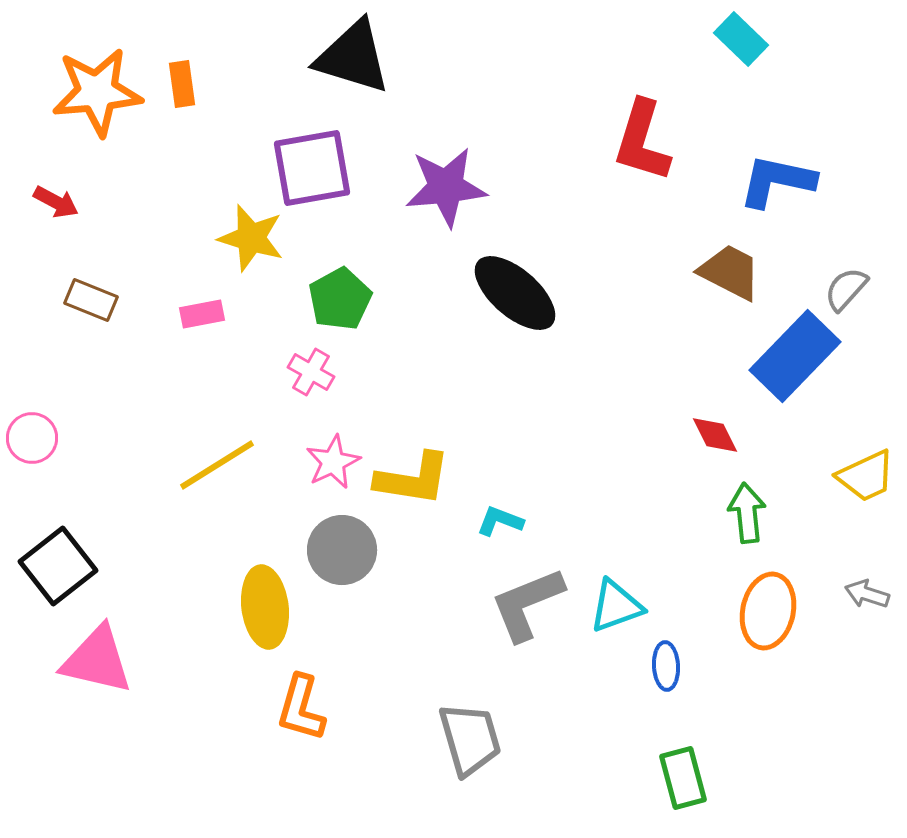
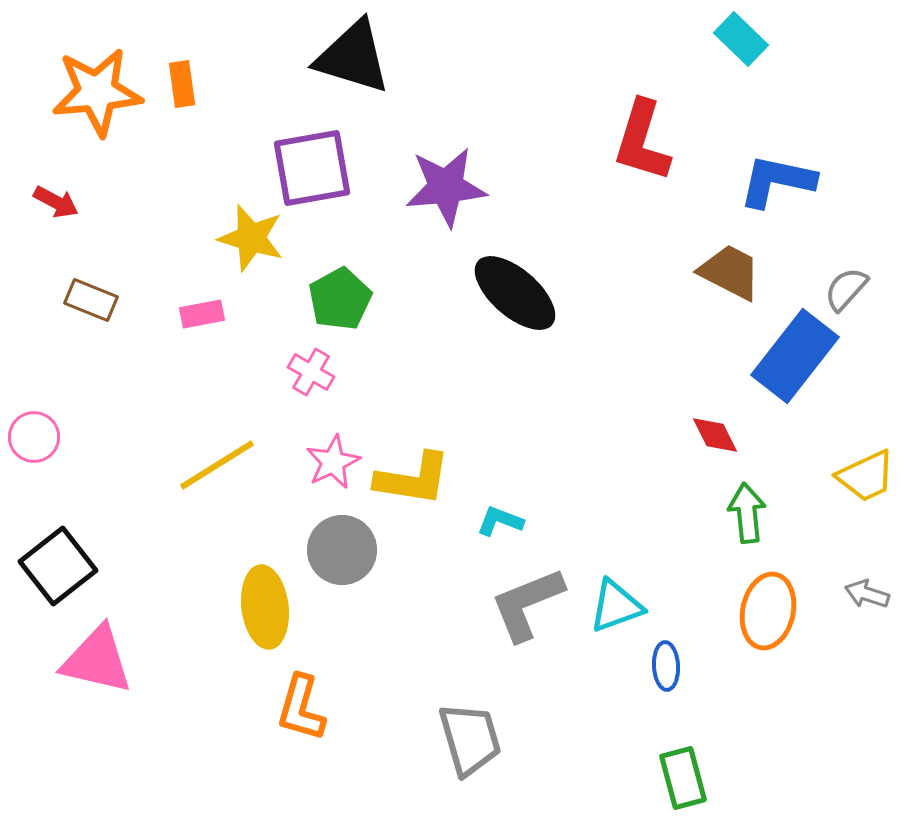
blue rectangle: rotated 6 degrees counterclockwise
pink circle: moved 2 px right, 1 px up
